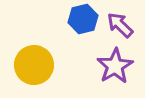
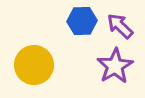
blue hexagon: moved 1 px left, 2 px down; rotated 12 degrees clockwise
purple arrow: moved 1 px down
